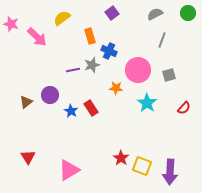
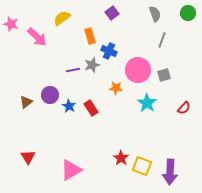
gray semicircle: rotated 98 degrees clockwise
gray square: moved 5 px left
blue star: moved 2 px left, 5 px up
pink triangle: moved 2 px right
